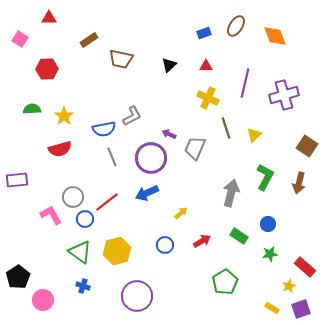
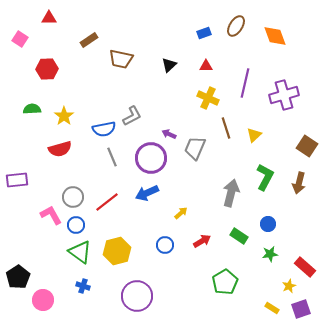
blue circle at (85, 219): moved 9 px left, 6 px down
